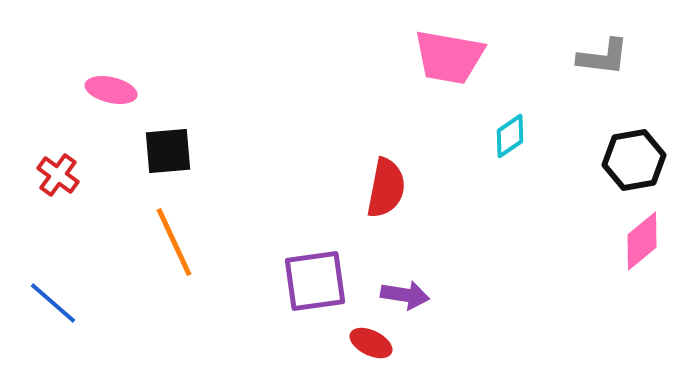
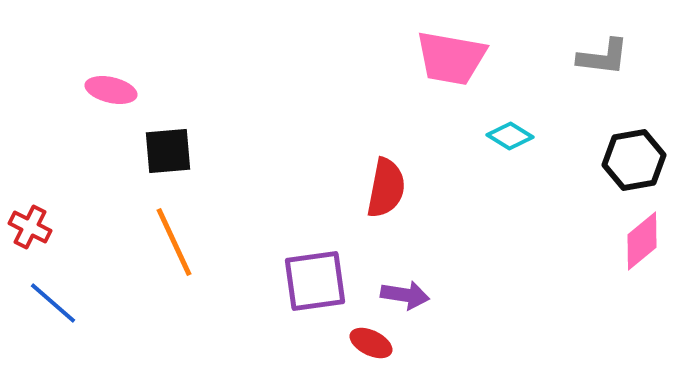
pink trapezoid: moved 2 px right, 1 px down
cyan diamond: rotated 66 degrees clockwise
red cross: moved 28 px left, 52 px down; rotated 9 degrees counterclockwise
